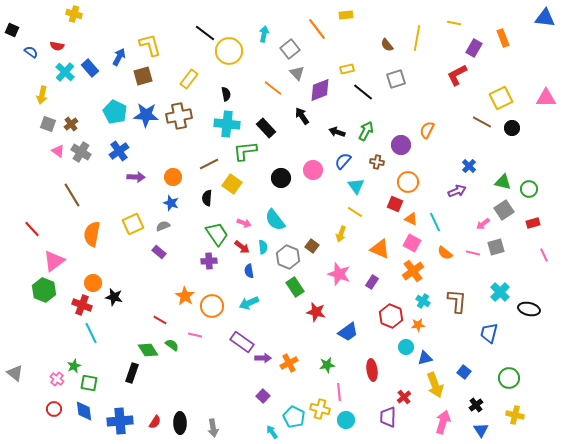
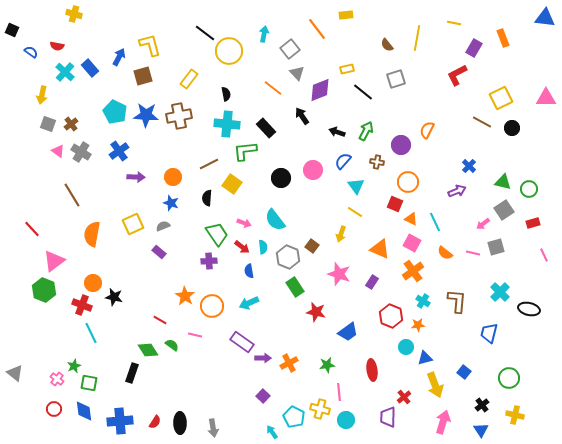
black cross at (476, 405): moved 6 px right
